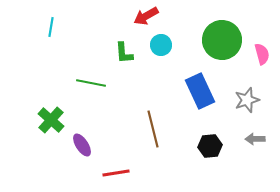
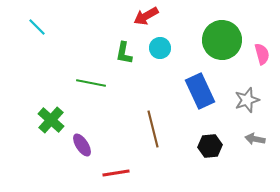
cyan line: moved 14 px left; rotated 54 degrees counterclockwise
cyan circle: moved 1 px left, 3 px down
green L-shape: rotated 15 degrees clockwise
gray arrow: rotated 12 degrees clockwise
